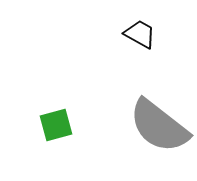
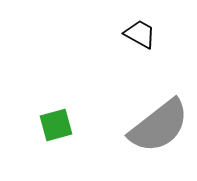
gray semicircle: rotated 76 degrees counterclockwise
